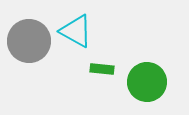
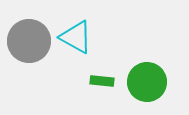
cyan triangle: moved 6 px down
green rectangle: moved 12 px down
